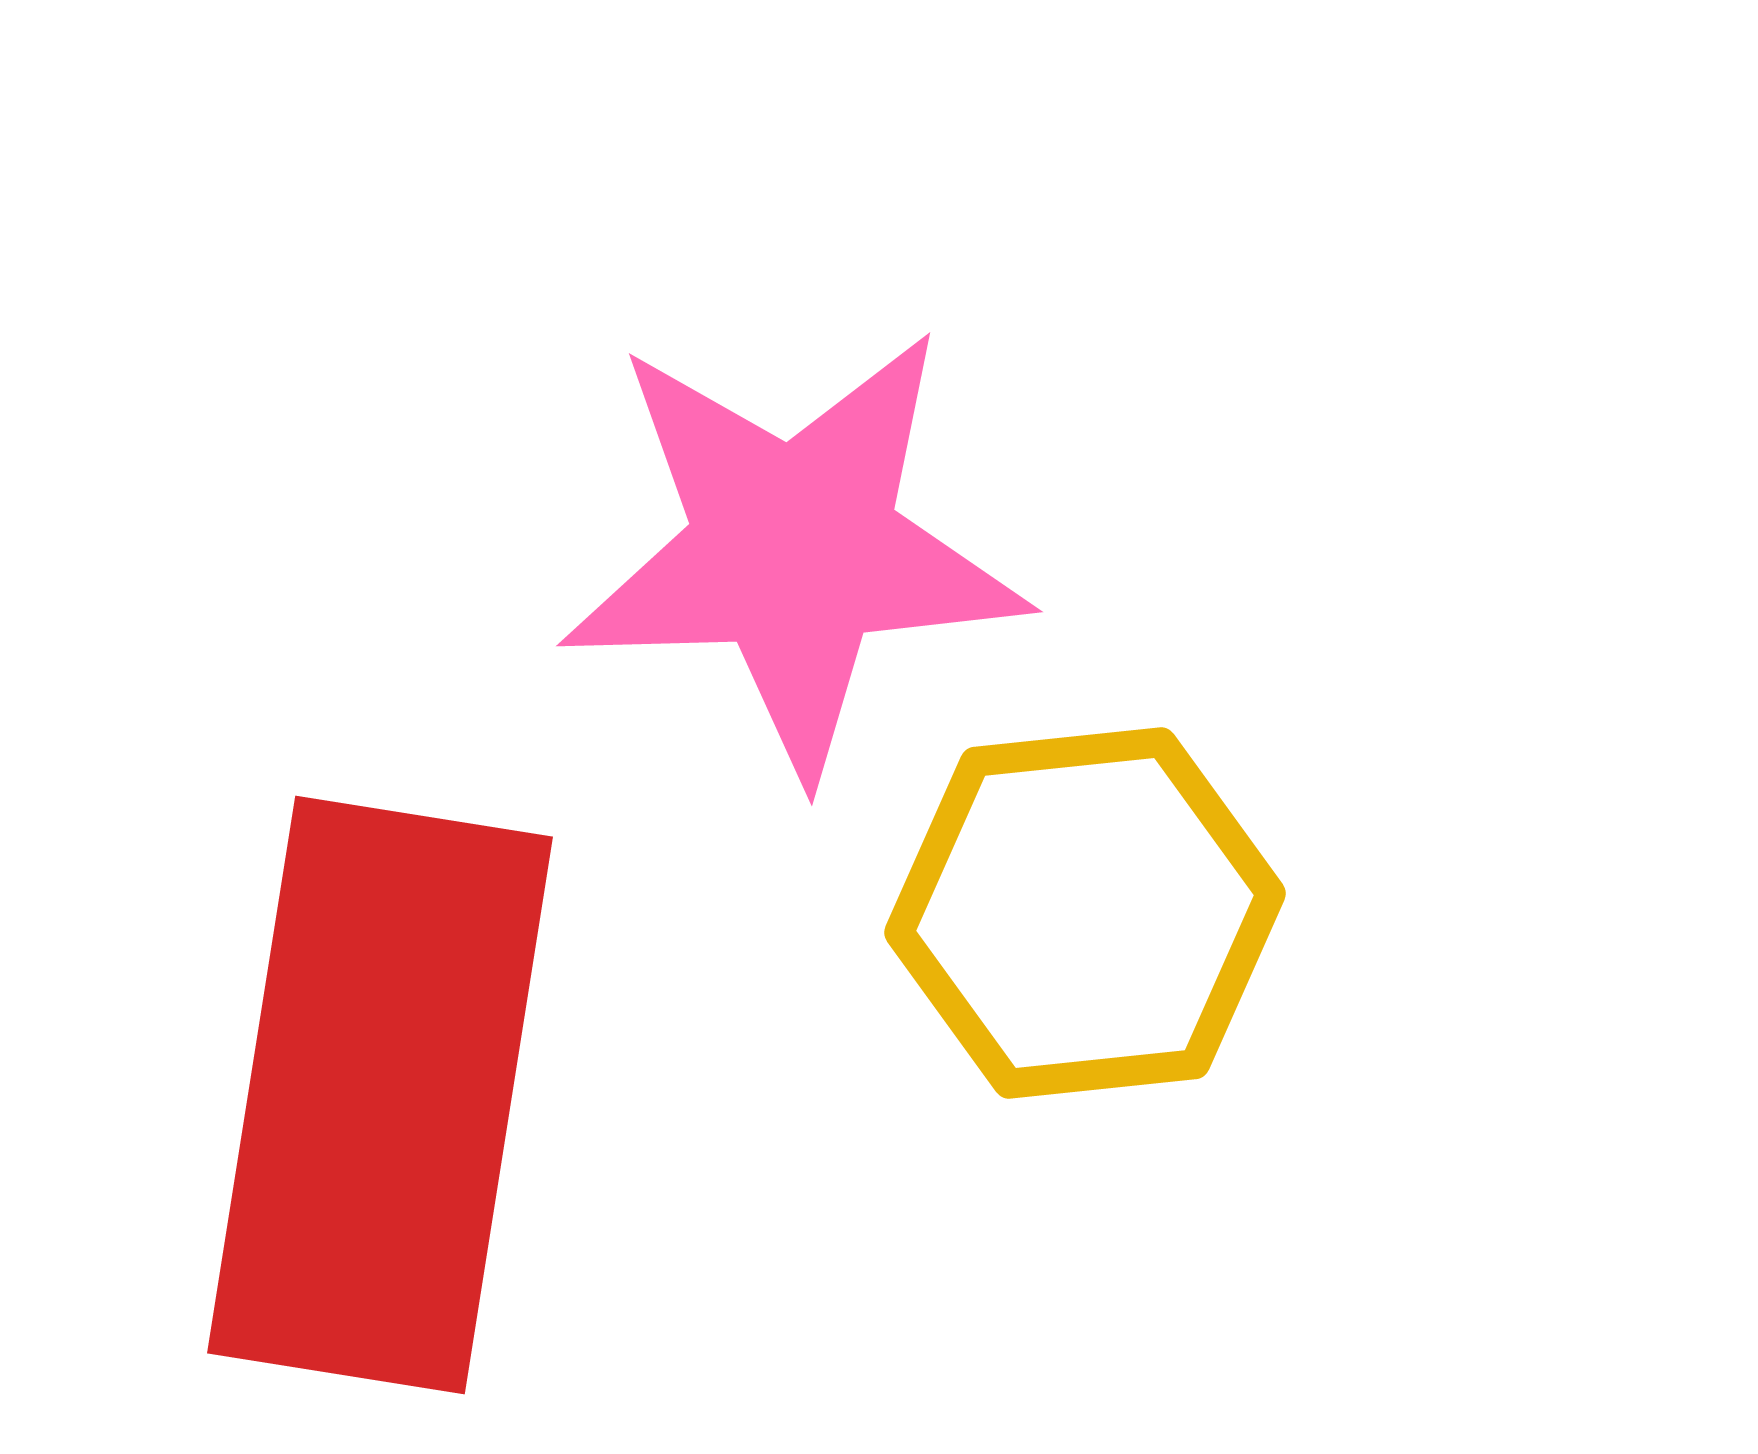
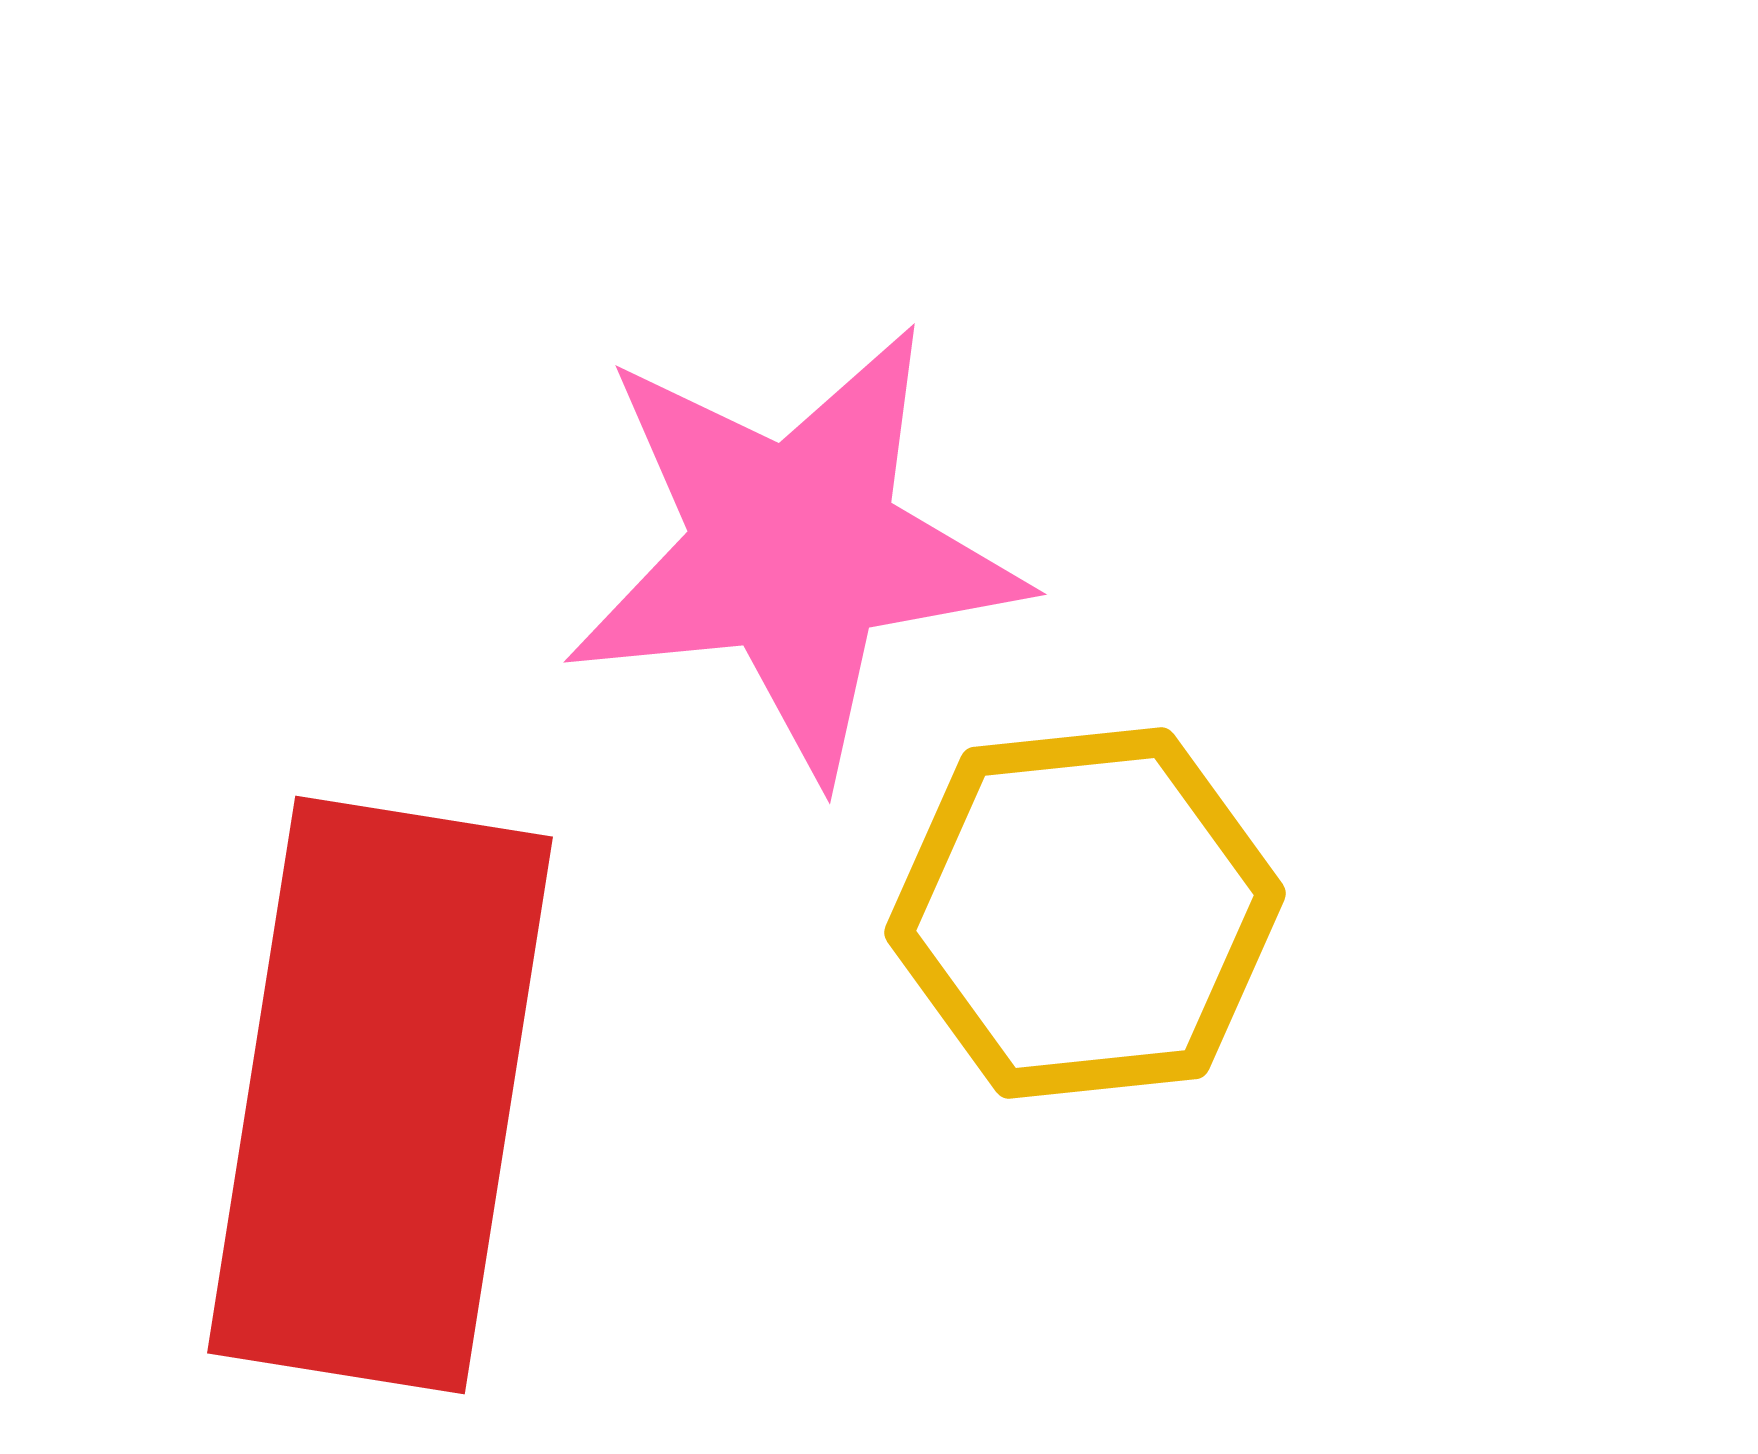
pink star: rotated 4 degrees counterclockwise
